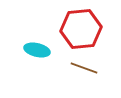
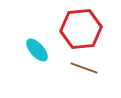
cyan ellipse: rotated 35 degrees clockwise
